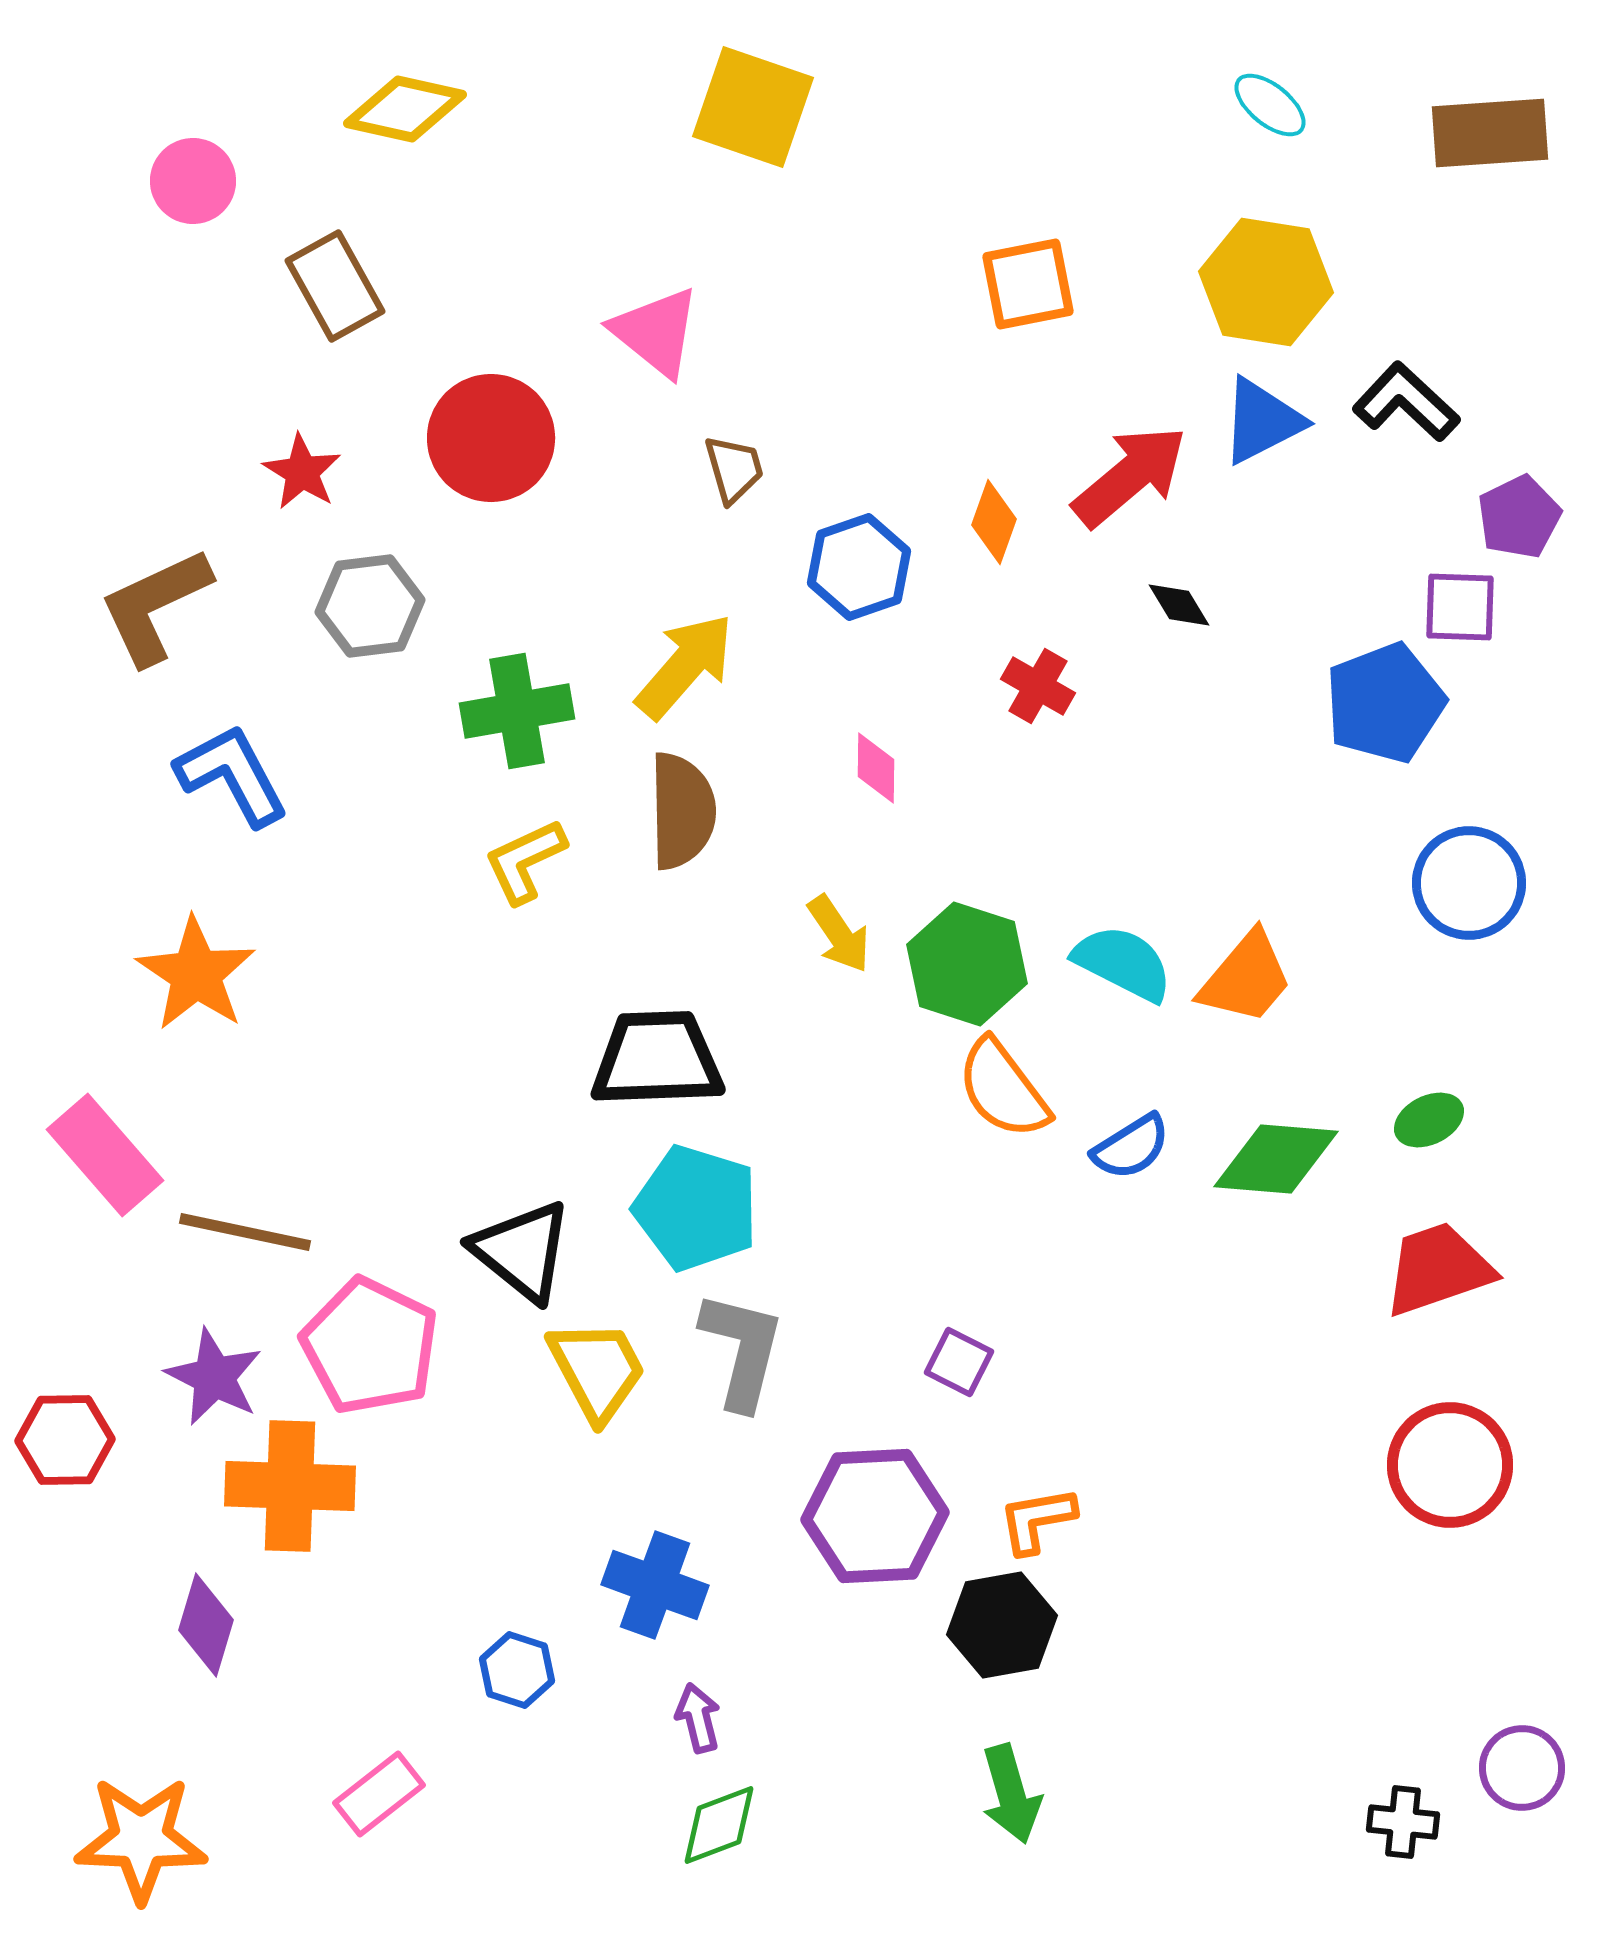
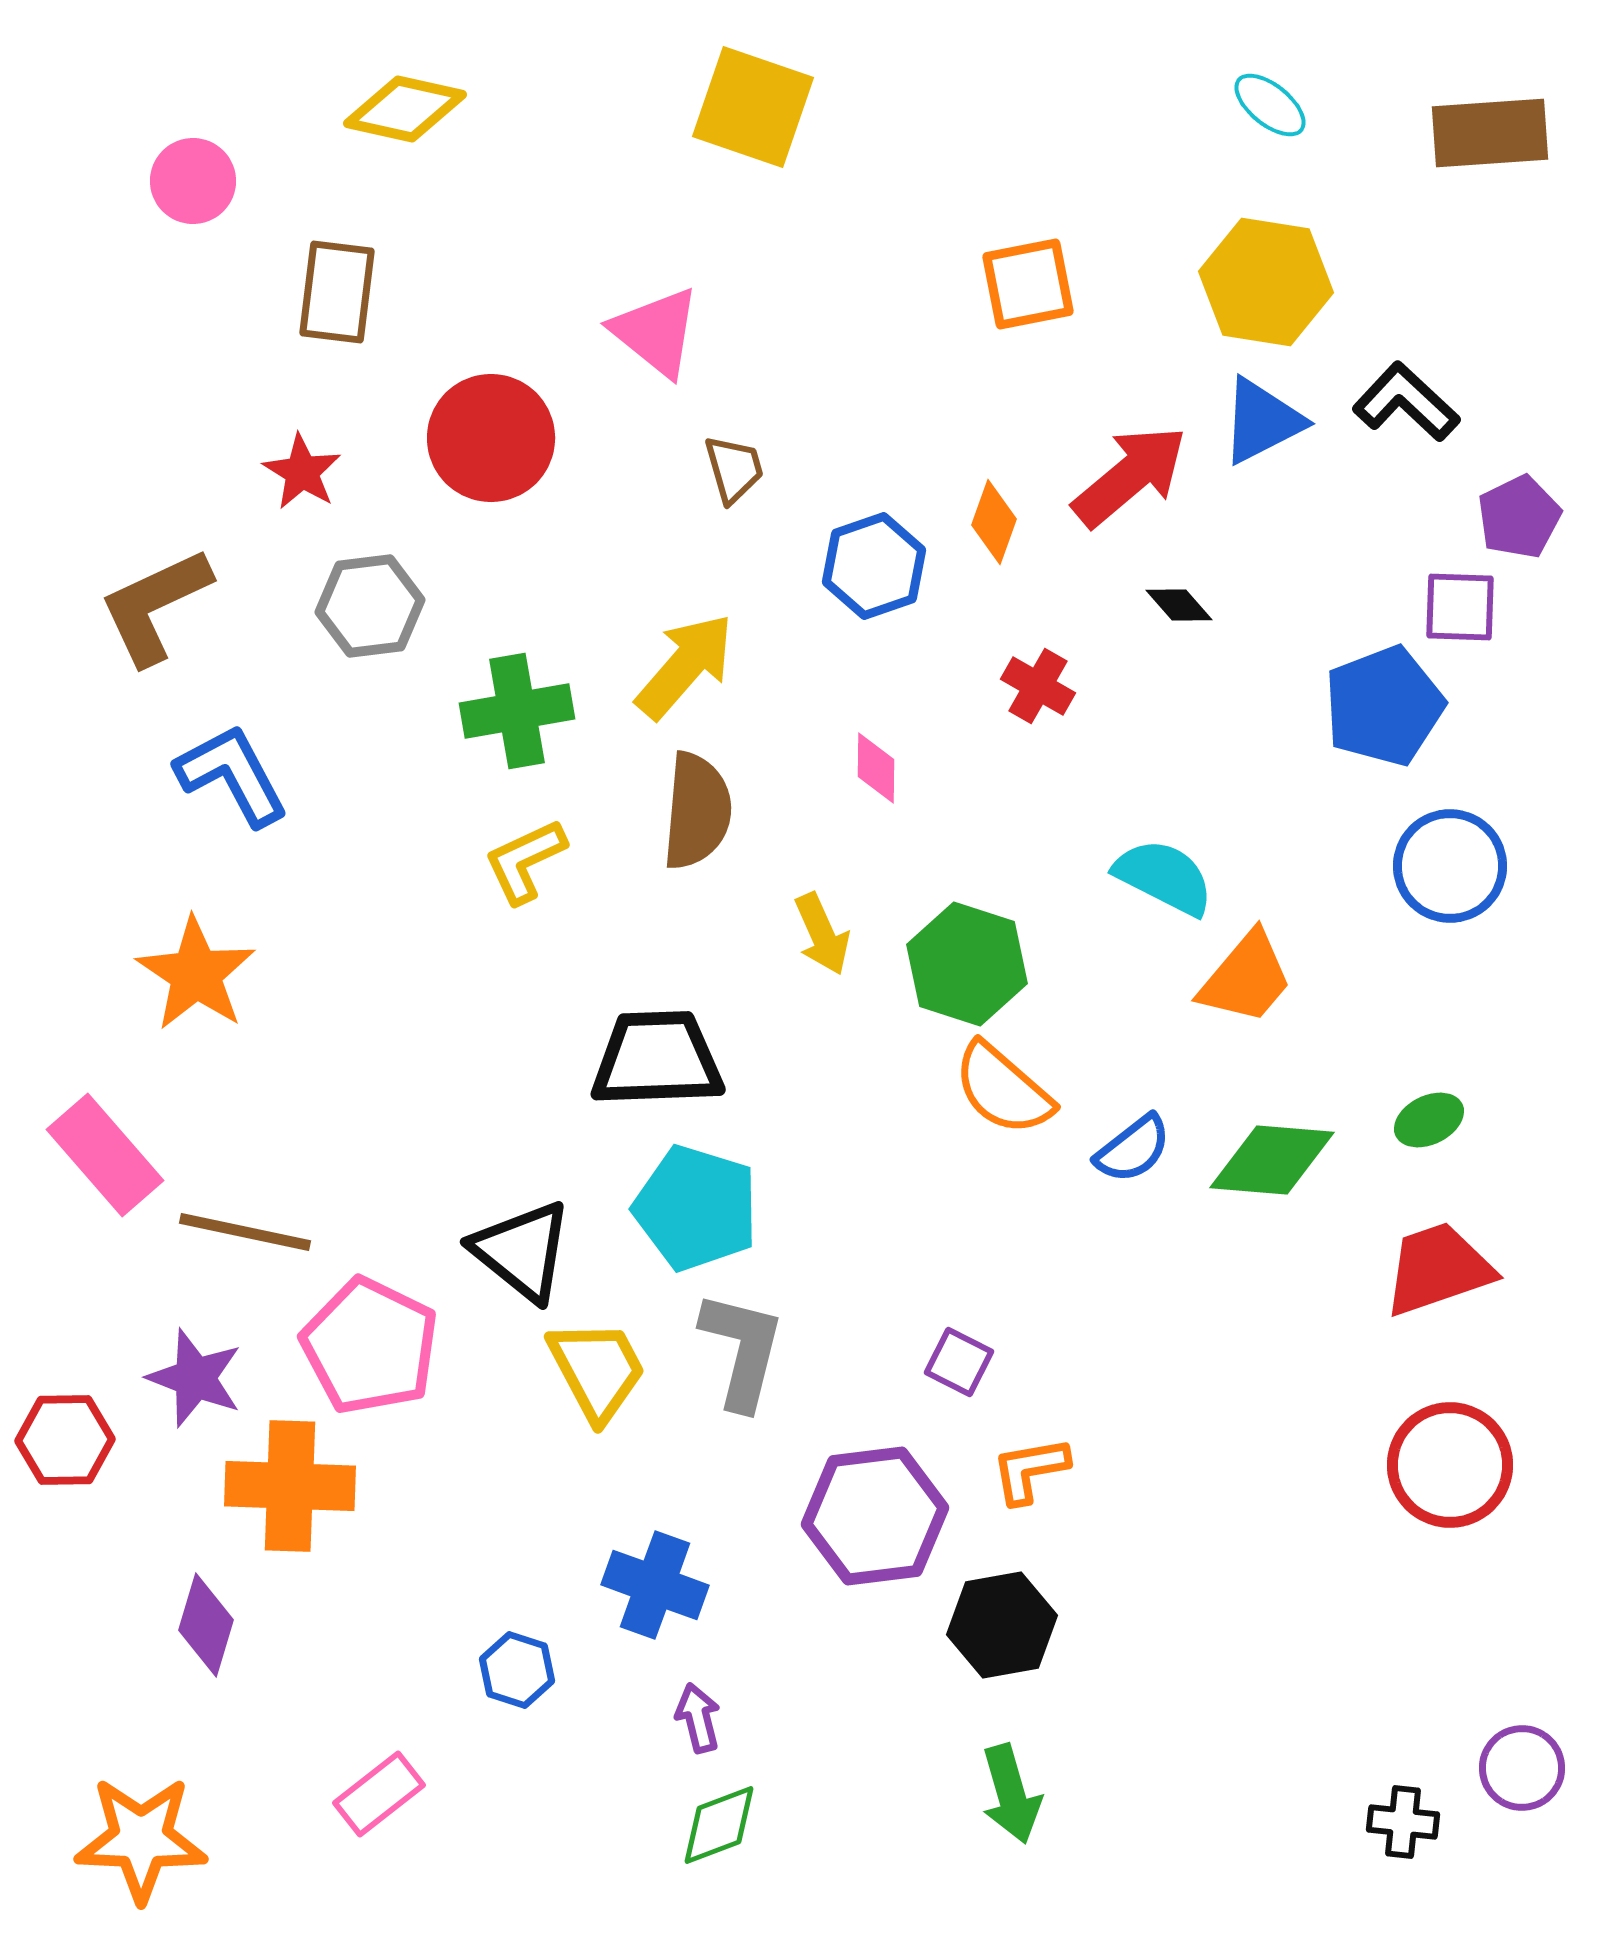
brown rectangle at (335, 286): moved 2 px right, 6 px down; rotated 36 degrees clockwise
blue hexagon at (859, 567): moved 15 px right, 1 px up
black diamond at (1179, 605): rotated 10 degrees counterclockwise
blue pentagon at (1385, 703): moved 1 px left, 3 px down
brown semicircle at (682, 811): moved 15 px right; rotated 6 degrees clockwise
blue circle at (1469, 883): moved 19 px left, 17 px up
yellow arrow at (839, 934): moved 17 px left; rotated 10 degrees clockwise
cyan semicircle at (1123, 963): moved 41 px right, 86 px up
orange semicircle at (1003, 1089): rotated 12 degrees counterclockwise
blue semicircle at (1131, 1147): moved 2 px right, 2 px down; rotated 6 degrees counterclockwise
green diamond at (1276, 1159): moved 4 px left, 1 px down
purple star at (214, 1377): moved 19 px left, 1 px down; rotated 6 degrees counterclockwise
purple hexagon at (875, 1516): rotated 4 degrees counterclockwise
orange L-shape at (1037, 1520): moved 7 px left, 50 px up
